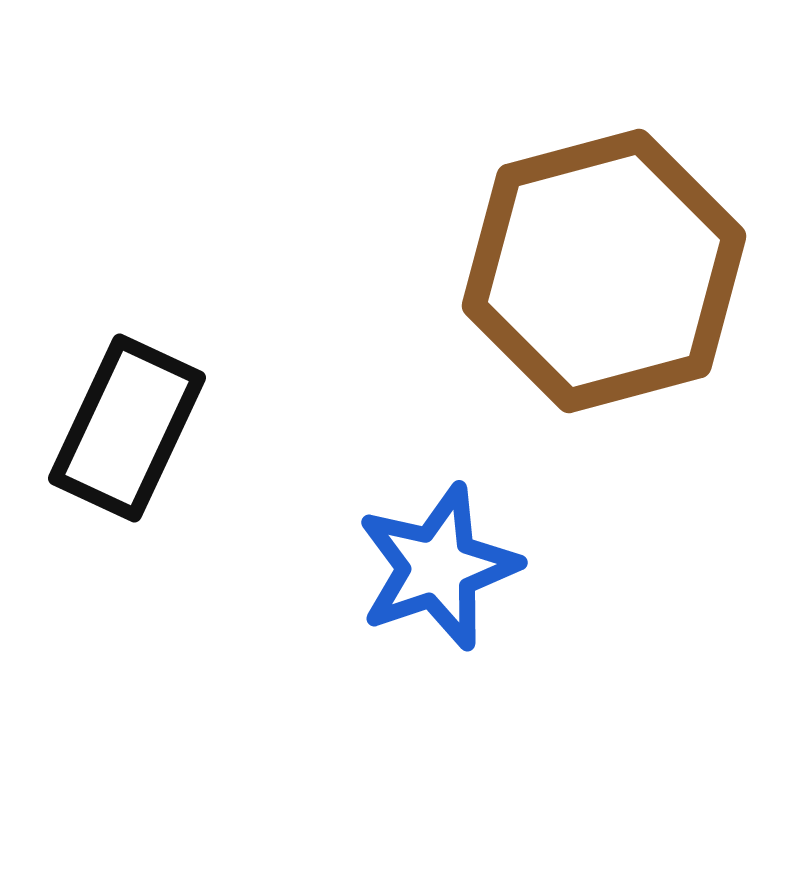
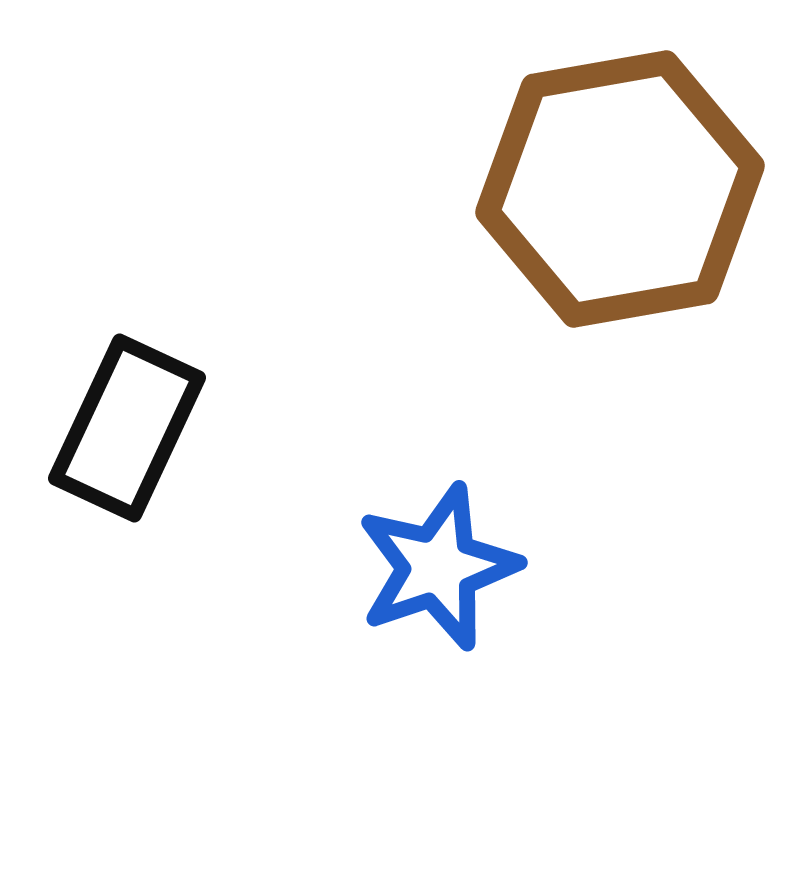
brown hexagon: moved 16 px right, 82 px up; rotated 5 degrees clockwise
